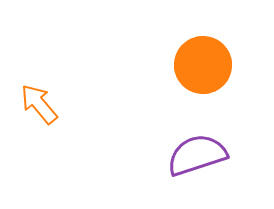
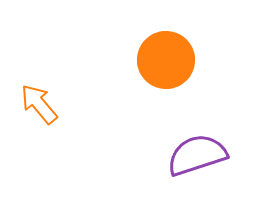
orange circle: moved 37 px left, 5 px up
